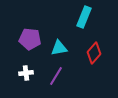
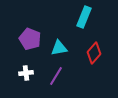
purple pentagon: rotated 15 degrees clockwise
